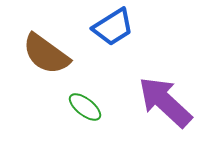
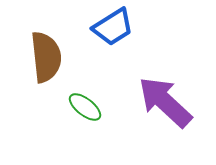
brown semicircle: moved 3 px down; rotated 132 degrees counterclockwise
